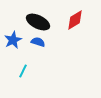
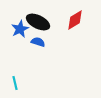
blue star: moved 7 px right, 11 px up
cyan line: moved 8 px left, 12 px down; rotated 40 degrees counterclockwise
